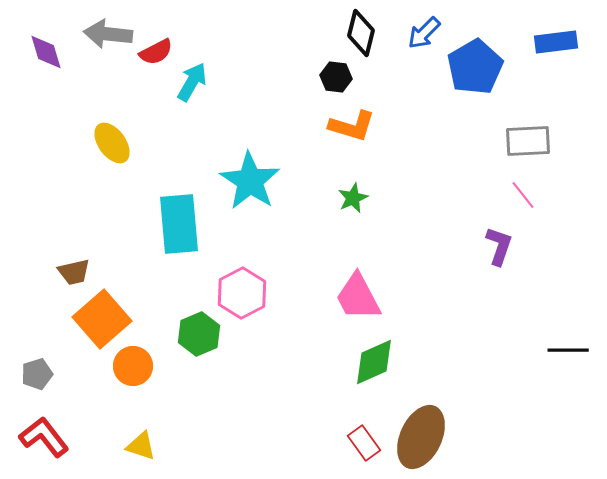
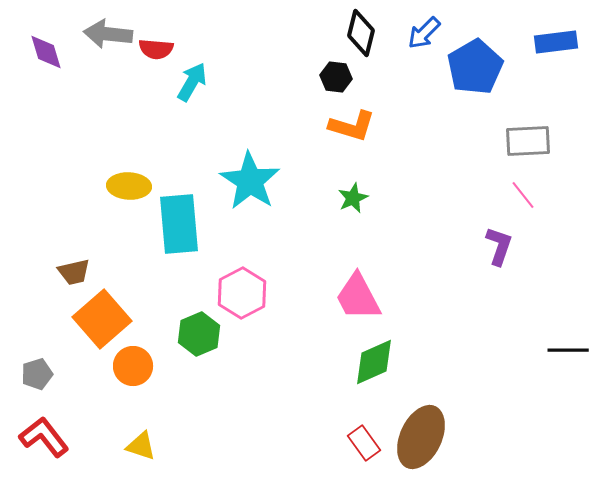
red semicircle: moved 3 px up; rotated 32 degrees clockwise
yellow ellipse: moved 17 px right, 43 px down; rotated 51 degrees counterclockwise
